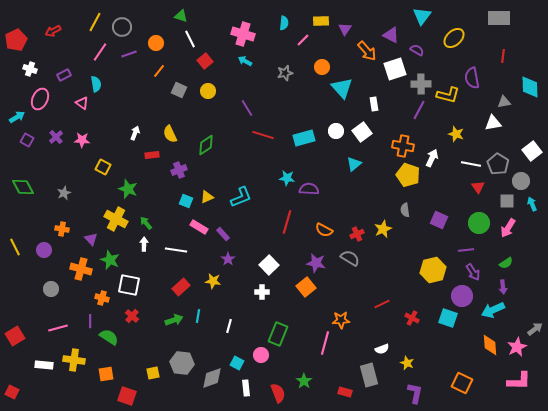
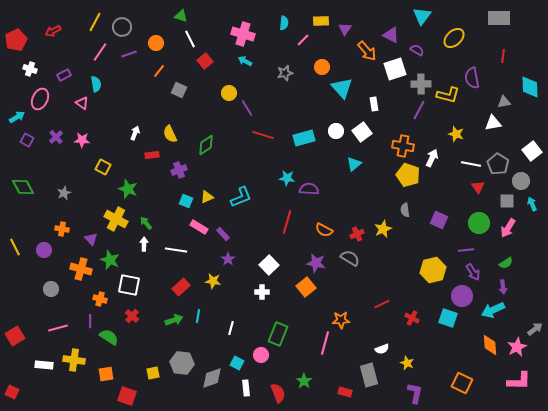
yellow circle at (208, 91): moved 21 px right, 2 px down
orange cross at (102, 298): moved 2 px left, 1 px down
white line at (229, 326): moved 2 px right, 2 px down
